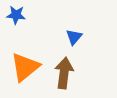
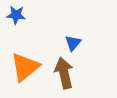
blue triangle: moved 1 px left, 6 px down
brown arrow: rotated 20 degrees counterclockwise
